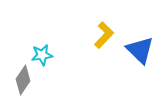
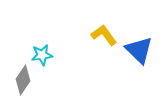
yellow L-shape: rotated 80 degrees counterclockwise
blue triangle: moved 1 px left
